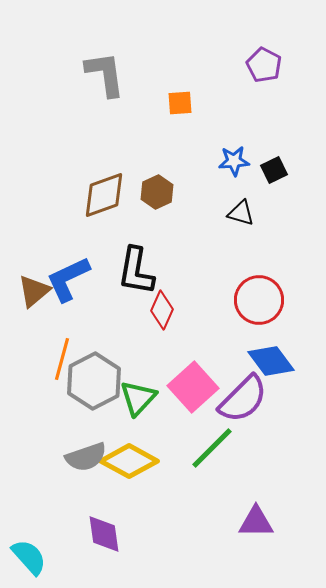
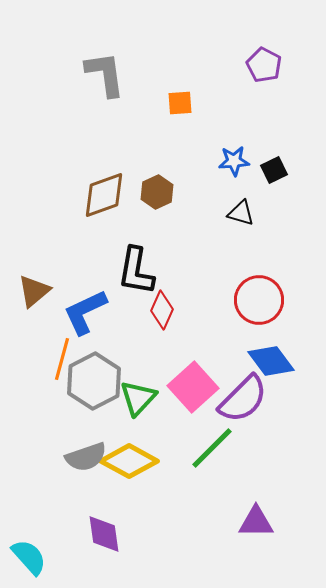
blue L-shape: moved 17 px right, 33 px down
